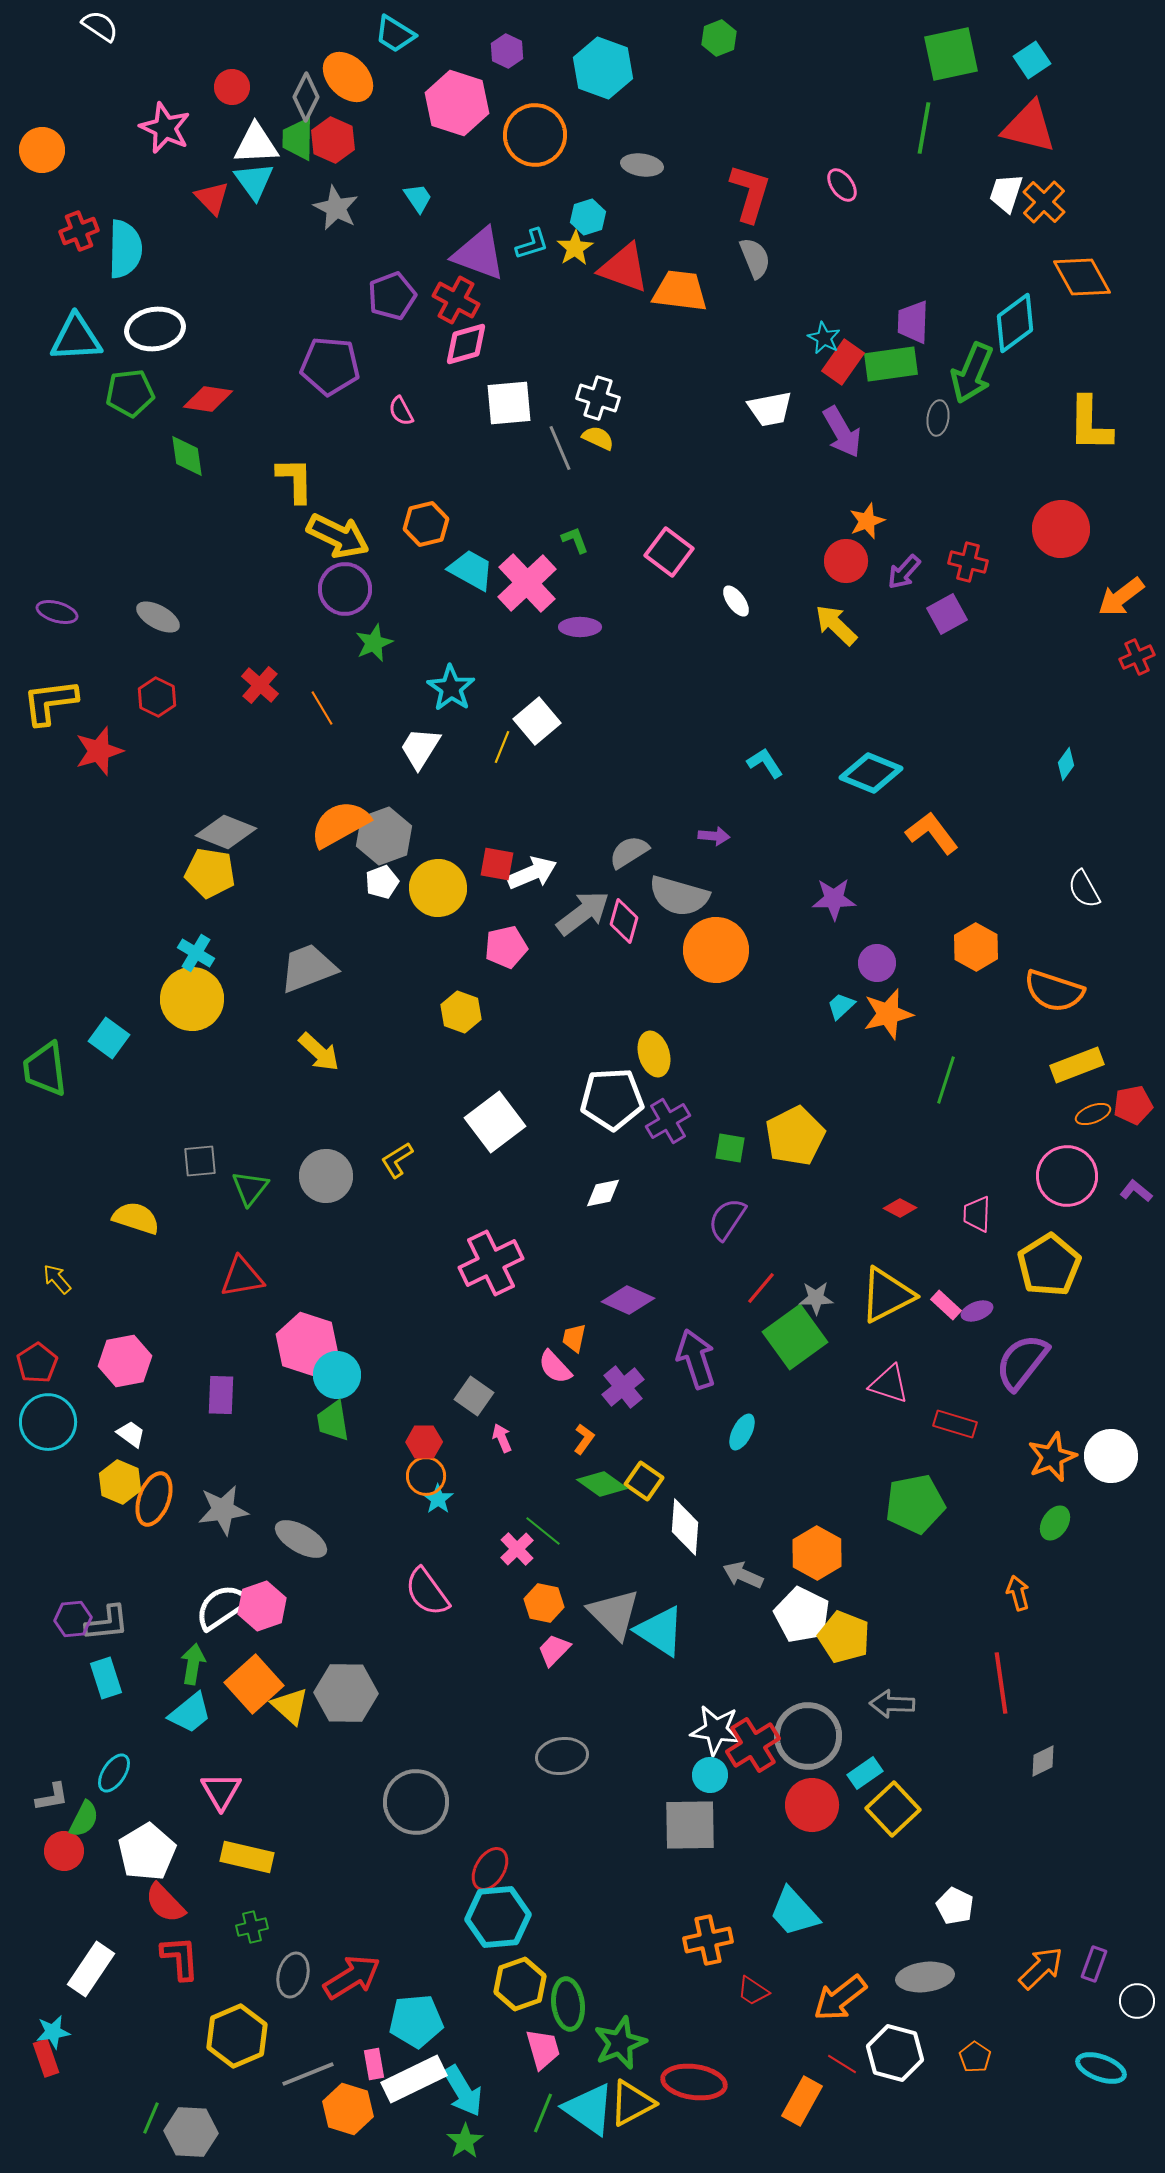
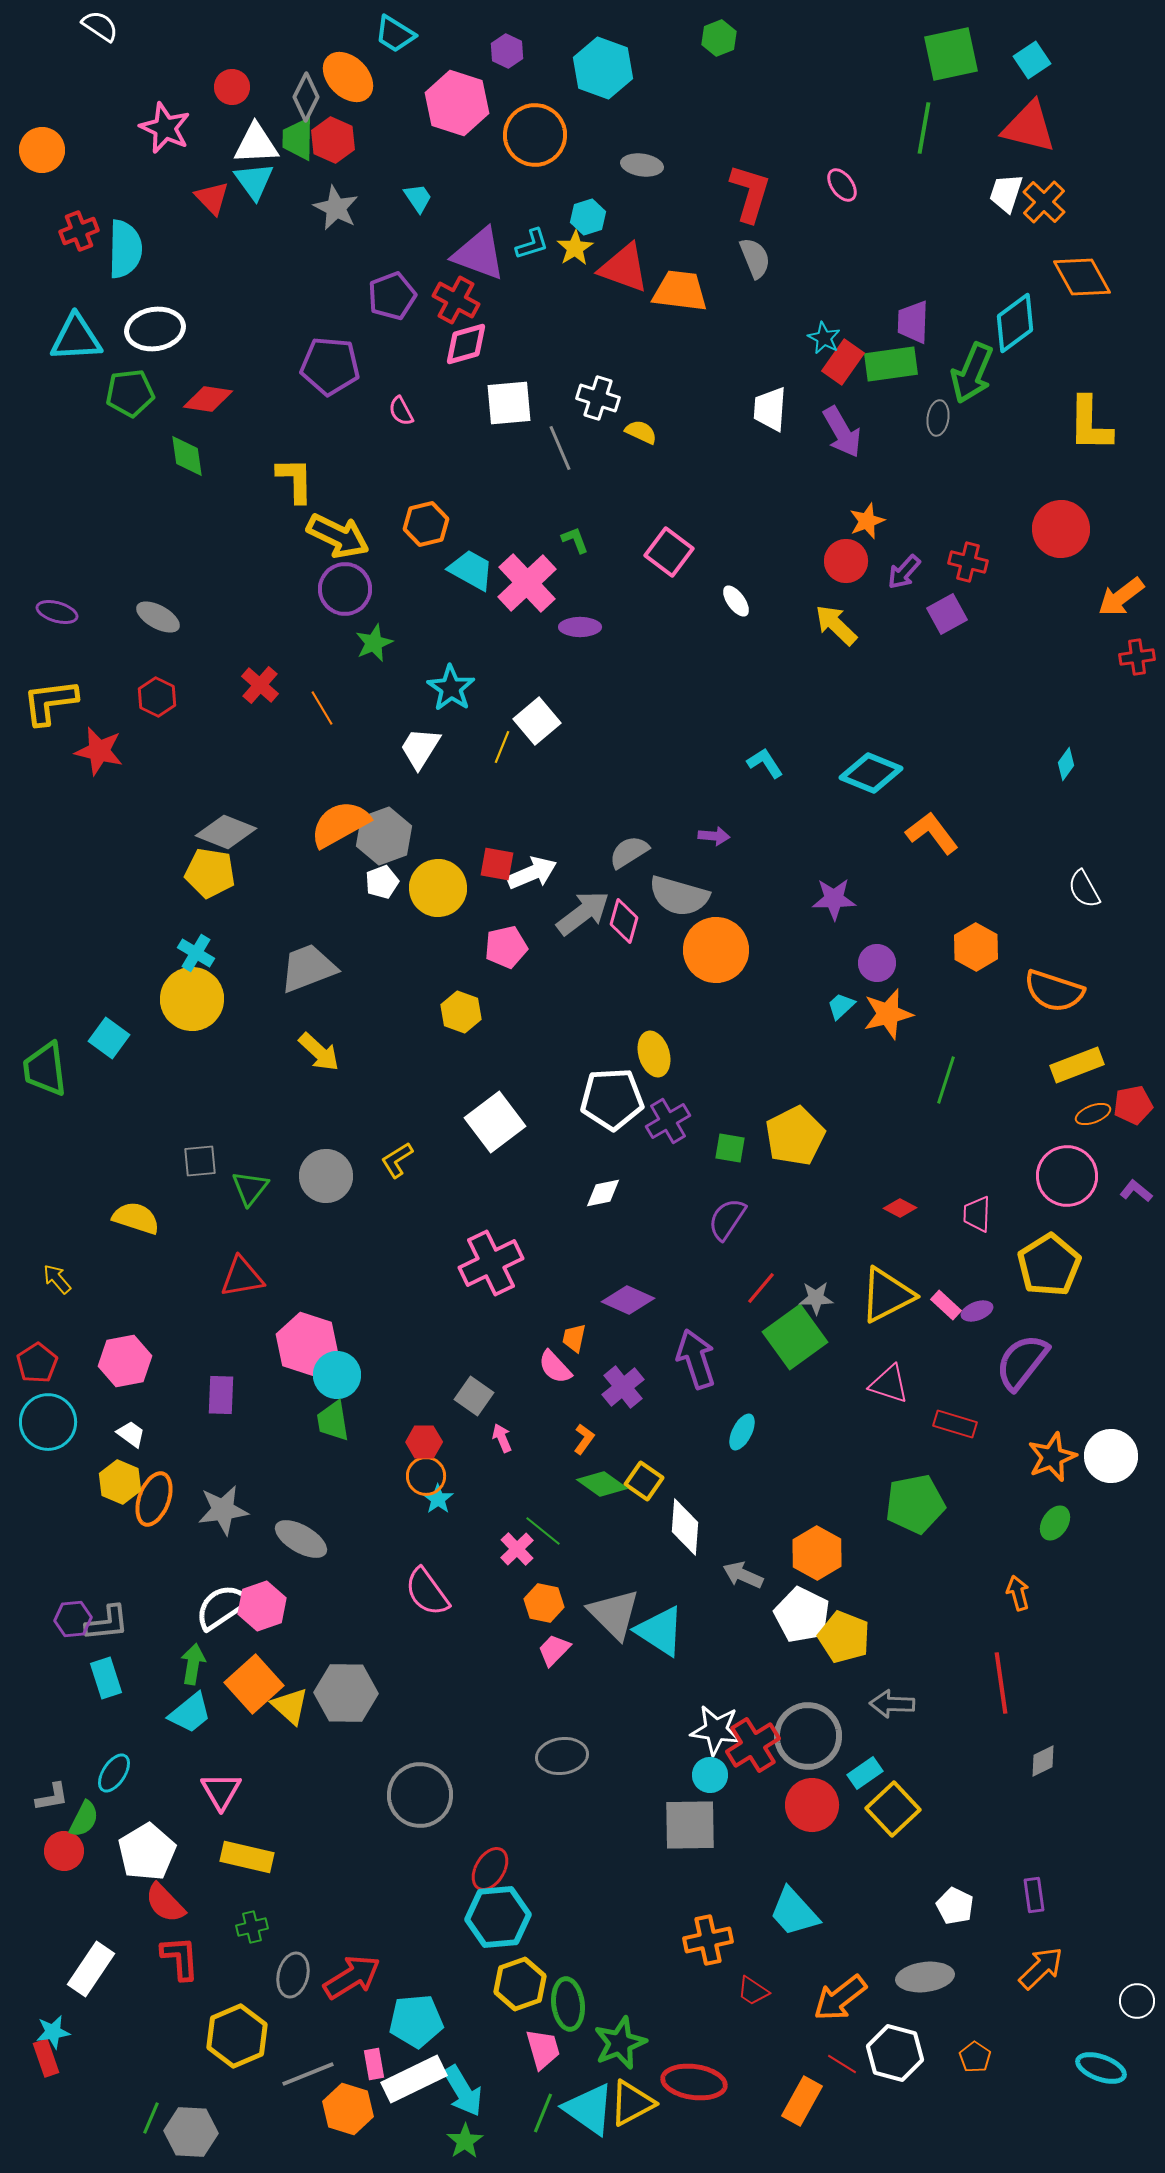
white trapezoid at (770, 409): rotated 105 degrees clockwise
yellow semicircle at (598, 438): moved 43 px right, 6 px up
red cross at (1137, 657): rotated 16 degrees clockwise
red star at (99, 751): rotated 30 degrees clockwise
gray circle at (416, 1802): moved 4 px right, 7 px up
purple rectangle at (1094, 1964): moved 60 px left, 69 px up; rotated 28 degrees counterclockwise
